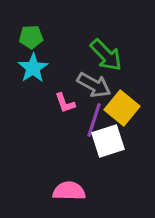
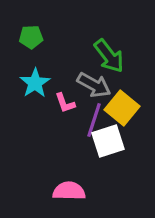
green arrow: moved 3 px right, 1 px down; rotated 6 degrees clockwise
cyan star: moved 2 px right, 15 px down
